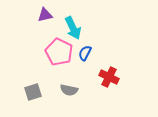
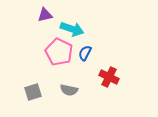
cyan arrow: moved 1 px left, 1 px down; rotated 45 degrees counterclockwise
